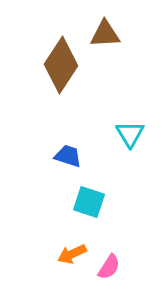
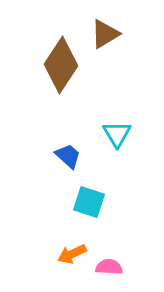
brown triangle: rotated 28 degrees counterclockwise
cyan triangle: moved 13 px left
blue trapezoid: rotated 24 degrees clockwise
pink semicircle: rotated 120 degrees counterclockwise
